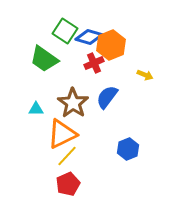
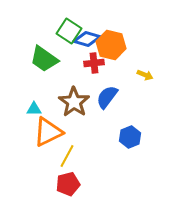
green square: moved 4 px right
blue diamond: moved 2 px left, 2 px down
orange hexagon: rotated 24 degrees counterclockwise
red cross: rotated 18 degrees clockwise
brown star: moved 1 px right, 1 px up
cyan triangle: moved 2 px left
orange triangle: moved 14 px left, 2 px up
blue hexagon: moved 2 px right, 12 px up
yellow line: rotated 15 degrees counterclockwise
red pentagon: rotated 10 degrees clockwise
